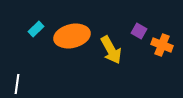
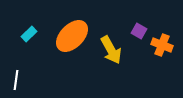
cyan rectangle: moved 7 px left, 5 px down
orange ellipse: rotated 32 degrees counterclockwise
white line: moved 1 px left, 4 px up
